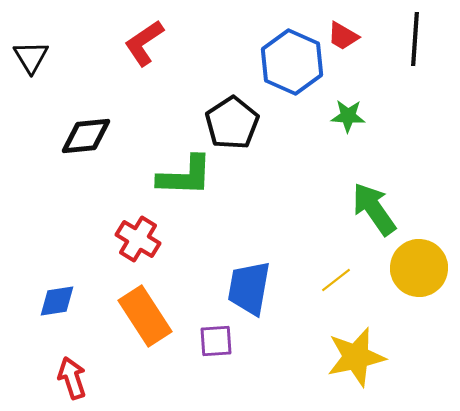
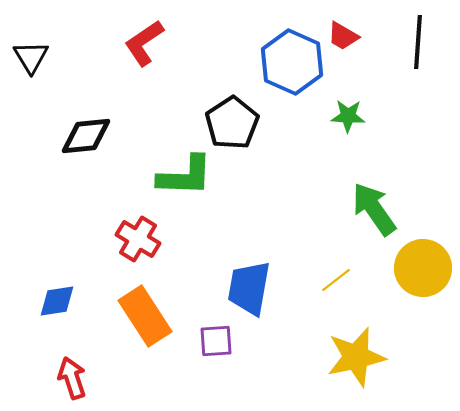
black line: moved 3 px right, 3 px down
yellow circle: moved 4 px right
